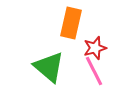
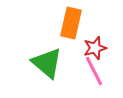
green triangle: moved 2 px left, 4 px up
